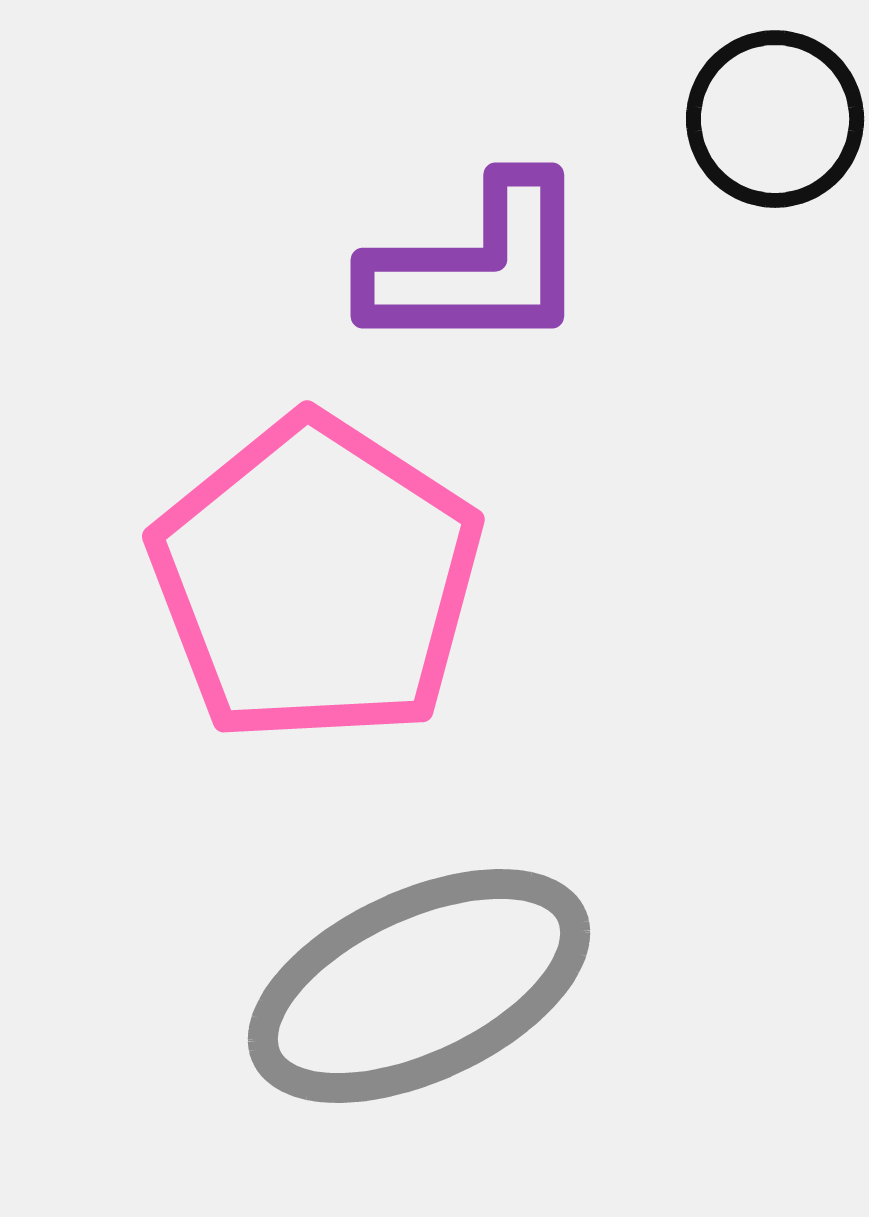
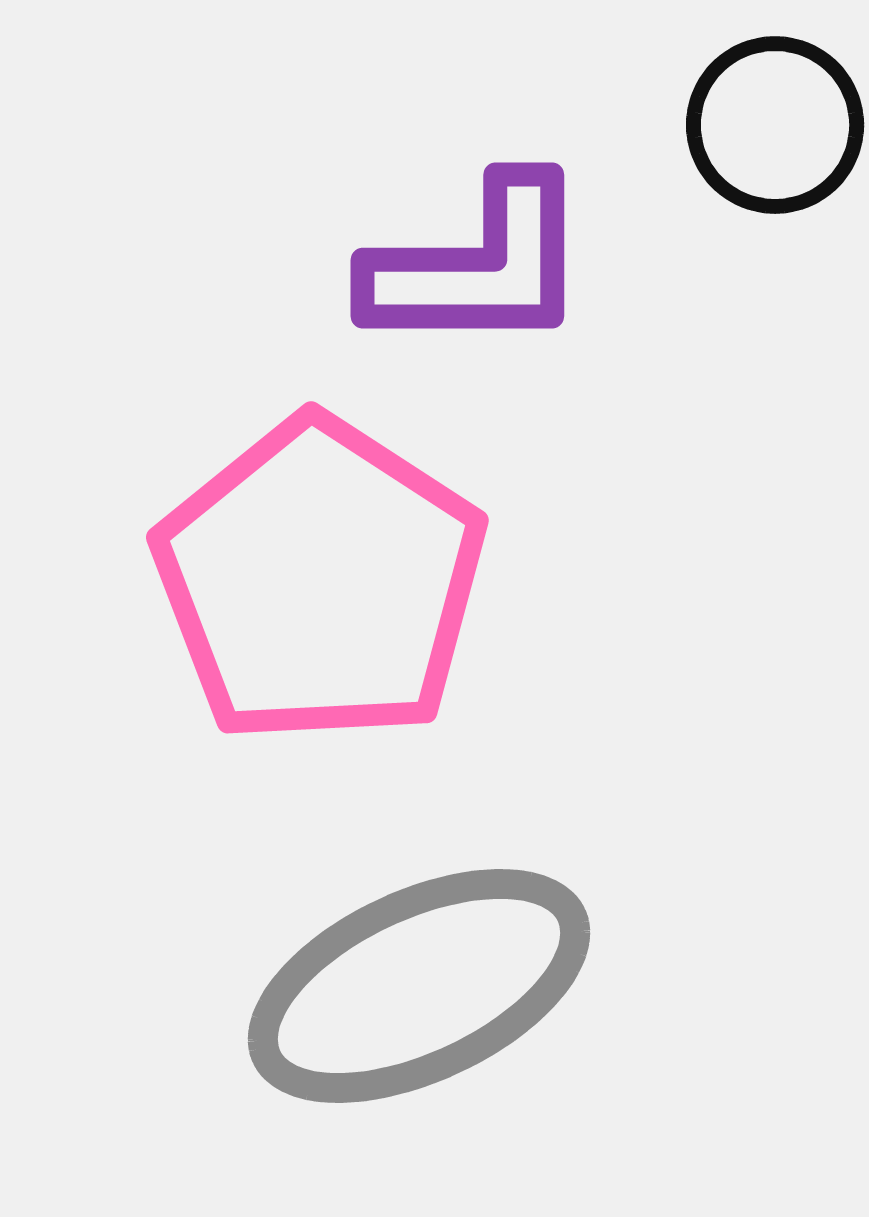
black circle: moved 6 px down
pink pentagon: moved 4 px right, 1 px down
